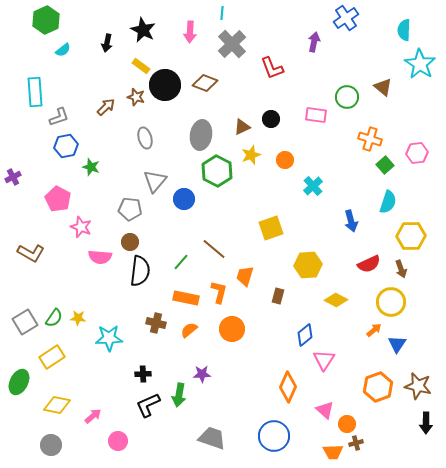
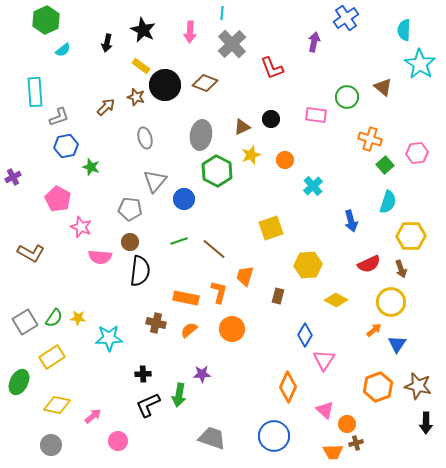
green line at (181, 262): moved 2 px left, 21 px up; rotated 30 degrees clockwise
blue diamond at (305, 335): rotated 20 degrees counterclockwise
